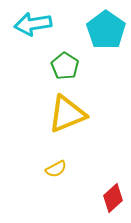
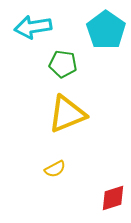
cyan arrow: moved 3 px down
green pentagon: moved 2 px left, 2 px up; rotated 24 degrees counterclockwise
yellow semicircle: moved 1 px left
red diamond: rotated 24 degrees clockwise
